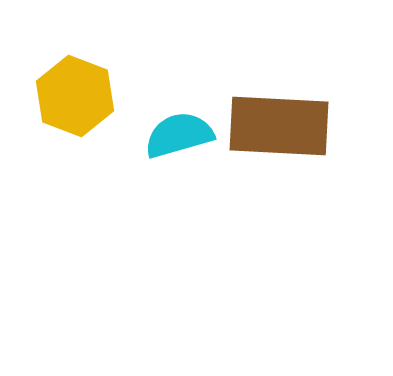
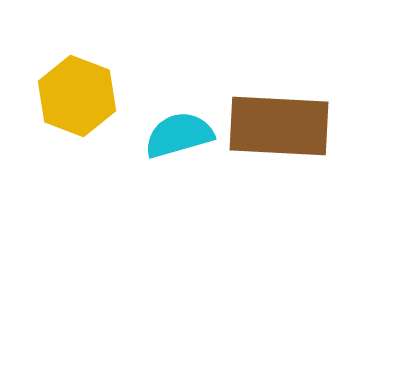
yellow hexagon: moved 2 px right
